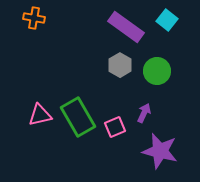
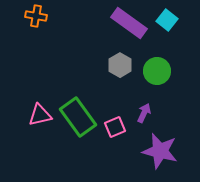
orange cross: moved 2 px right, 2 px up
purple rectangle: moved 3 px right, 4 px up
green rectangle: rotated 6 degrees counterclockwise
